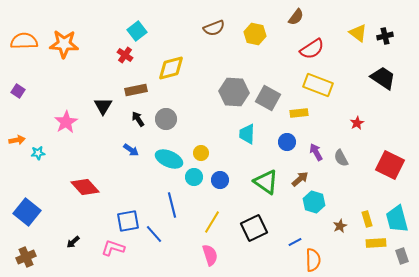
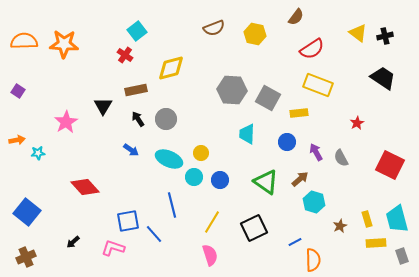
gray hexagon at (234, 92): moved 2 px left, 2 px up
